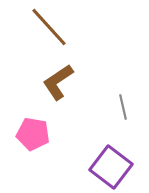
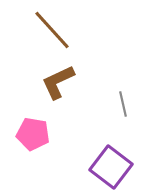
brown line: moved 3 px right, 3 px down
brown L-shape: rotated 9 degrees clockwise
gray line: moved 3 px up
